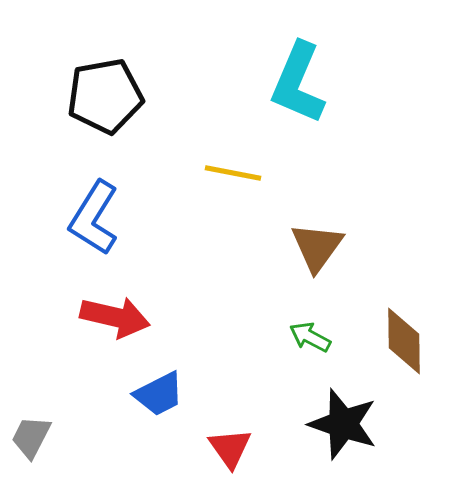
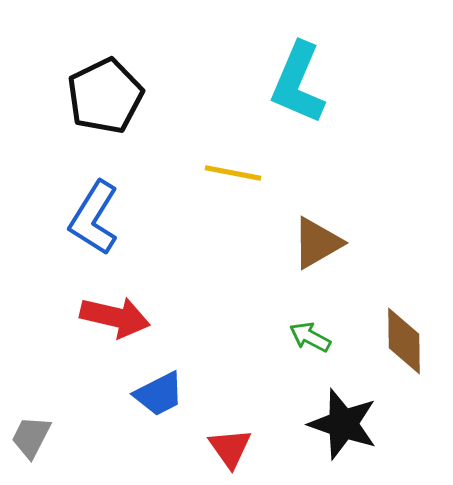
black pentagon: rotated 16 degrees counterclockwise
brown triangle: moved 4 px up; rotated 24 degrees clockwise
